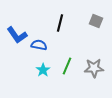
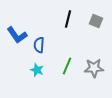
black line: moved 8 px right, 4 px up
blue semicircle: rotated 98 degrees counterclockwise
cyan star: moved 6 px left; rotated 16 degrees counterclockwise
